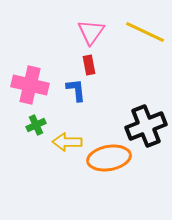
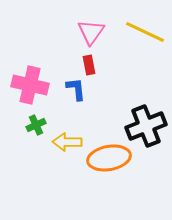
blue L-shape: moved 1 px up
